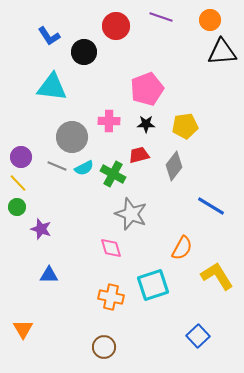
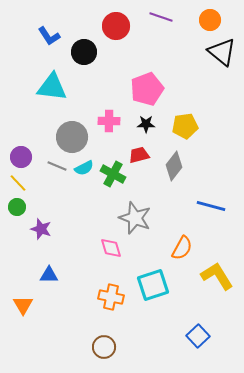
black triangle: rotated 44 degrees clockwise
blue line: rotated 16 degrees counterclockwise
gray star: moved 4 px right, 4 px down
orange triangle: moved 24 px up
